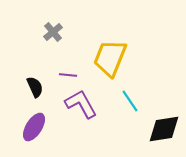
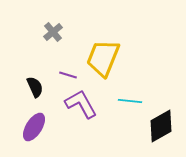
yellow trapezoid: moved 7 px left
purple line: rotated 12 degrees clockwise
cyan line: rotated 50 degrees counterclockwise
black diamond: moved 3 px left, 3 px up; rotated 20 degrees counterclockwise
